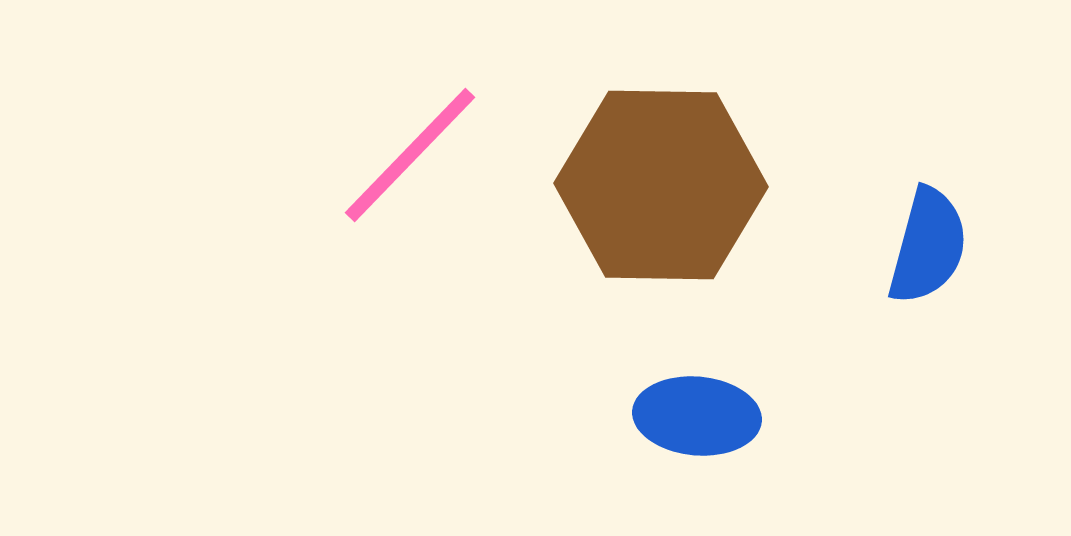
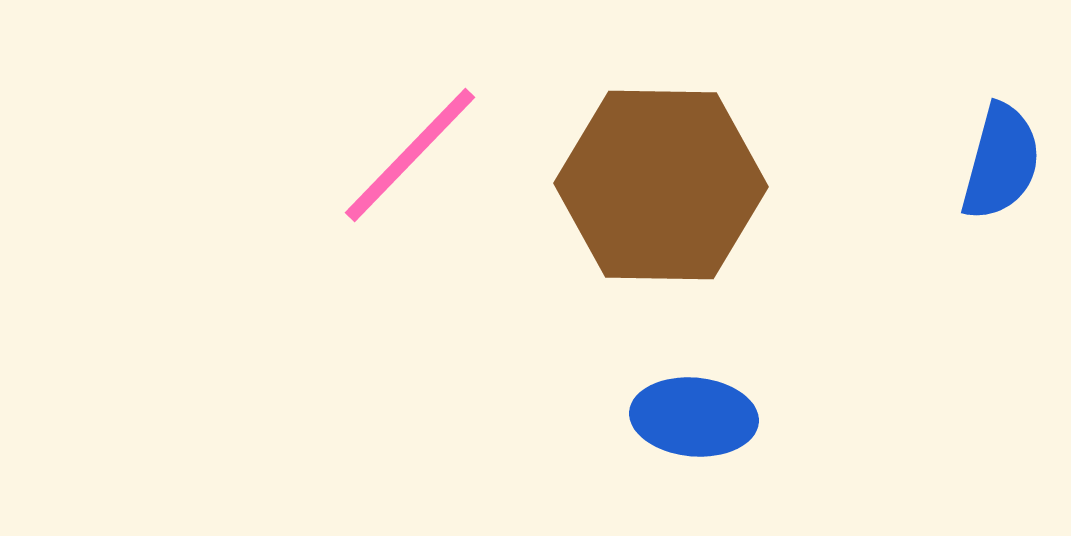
blue semicircle: moved 73 px right, 84 px up
blue ellipse: moved 3 px left, 1 px down
